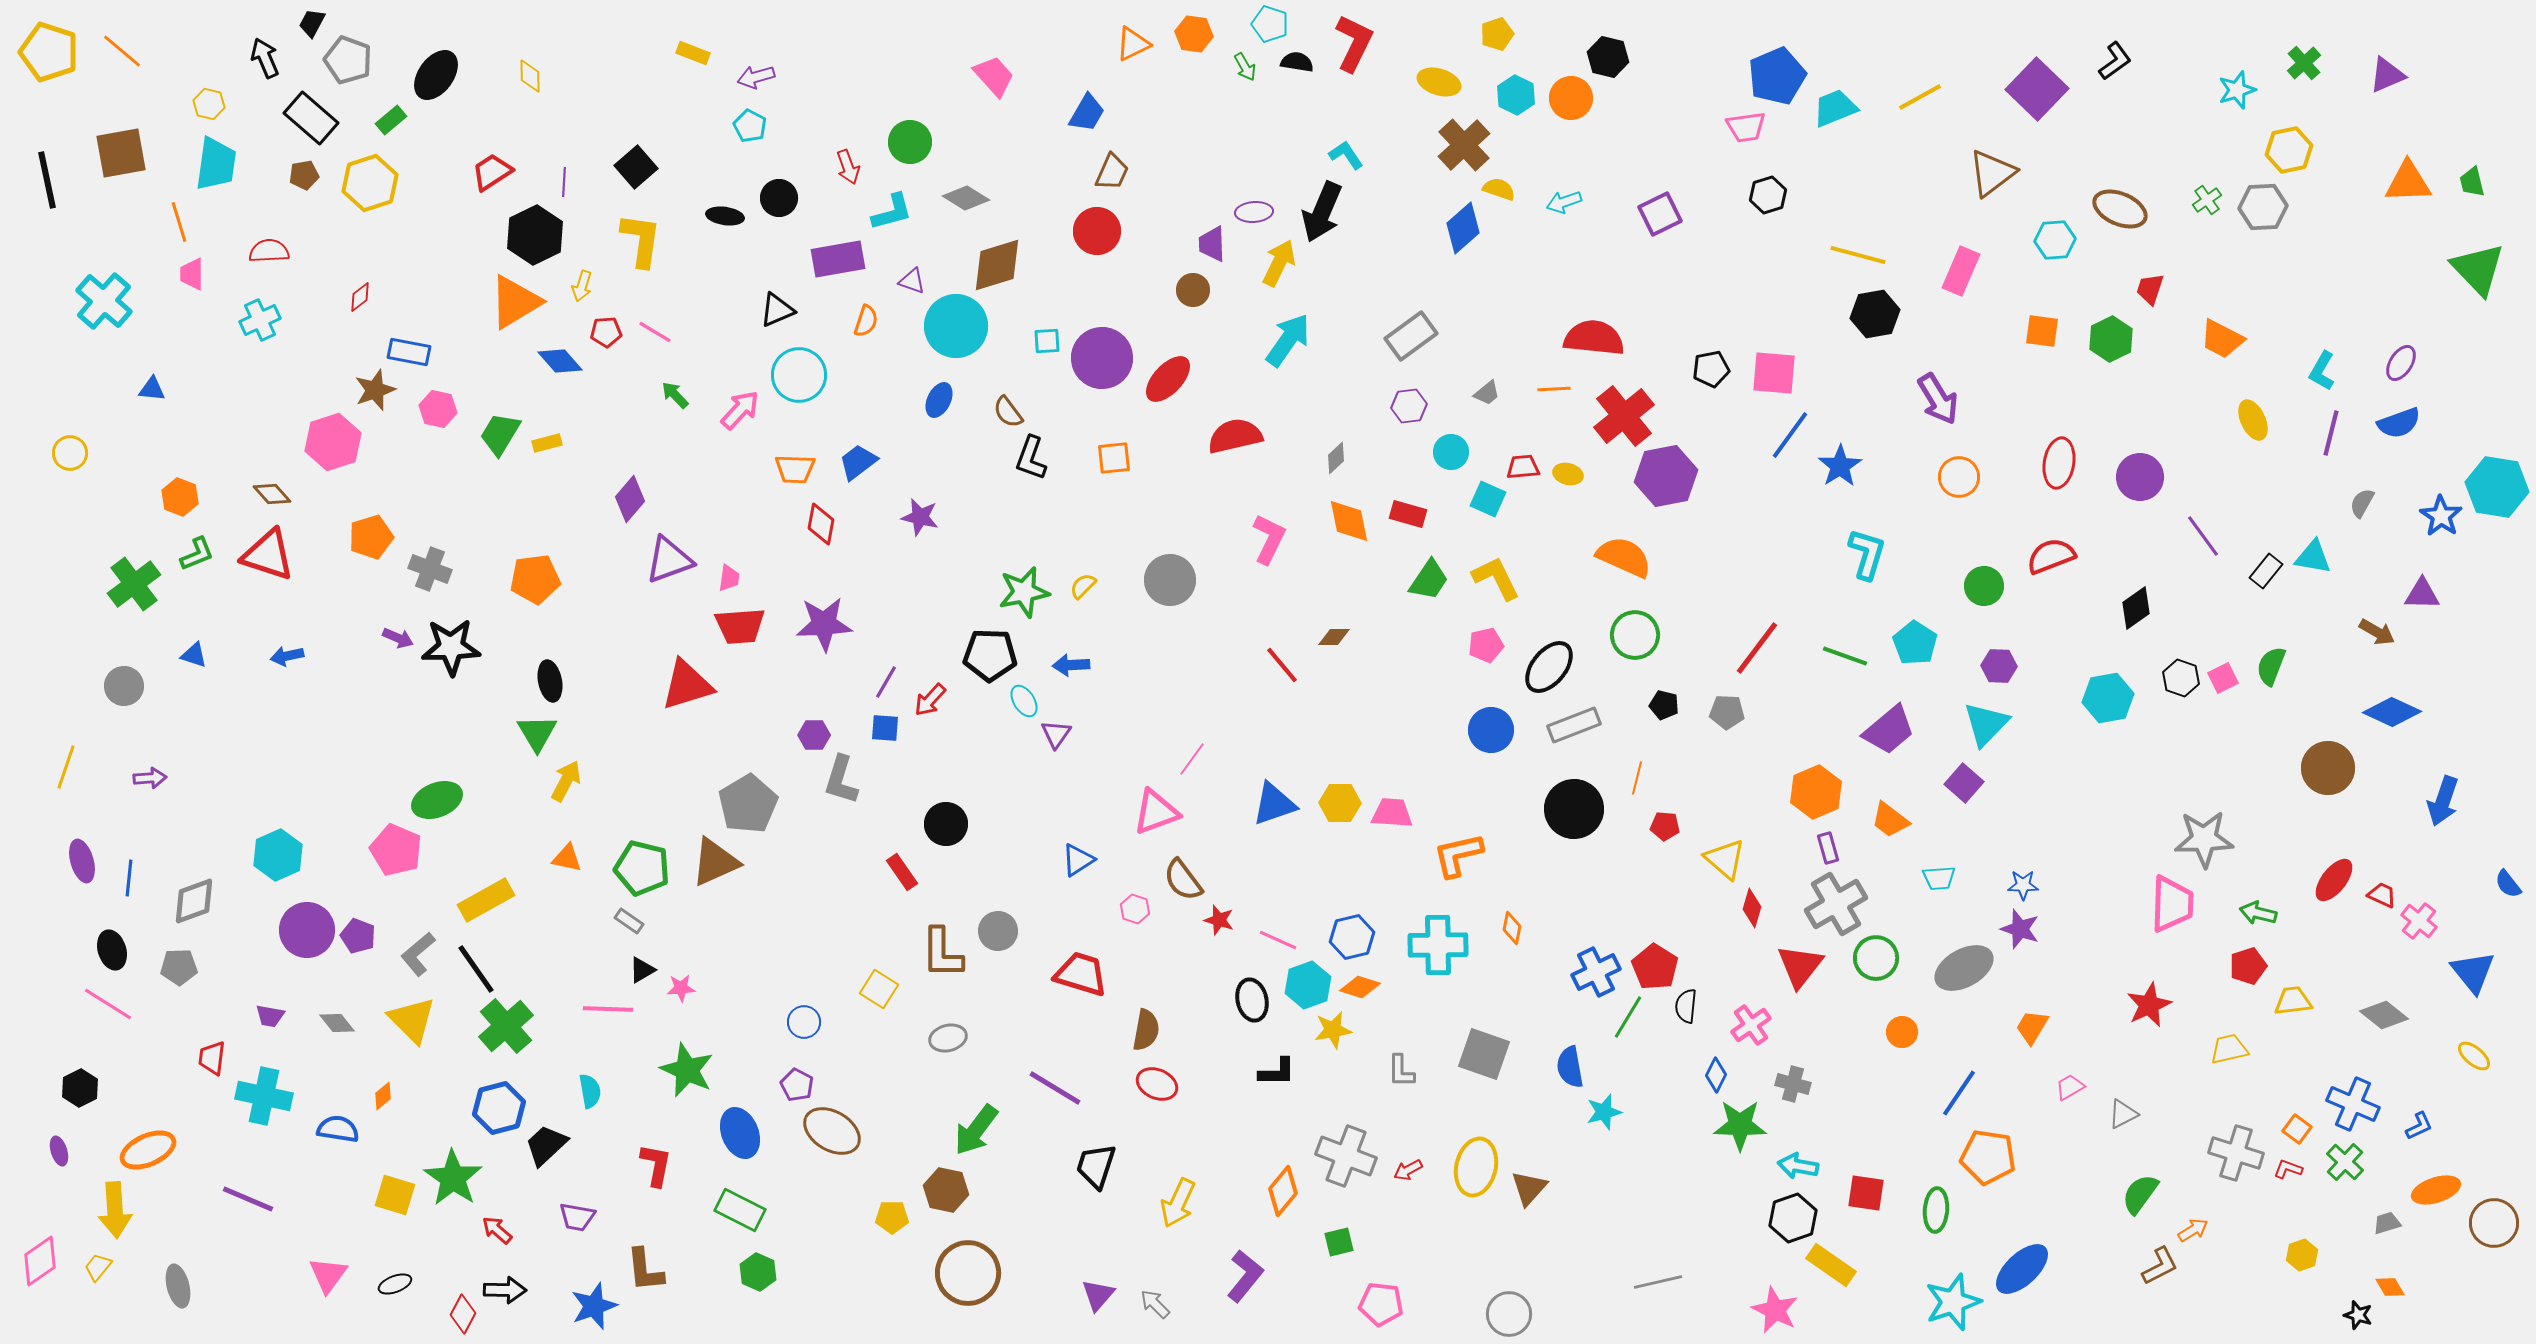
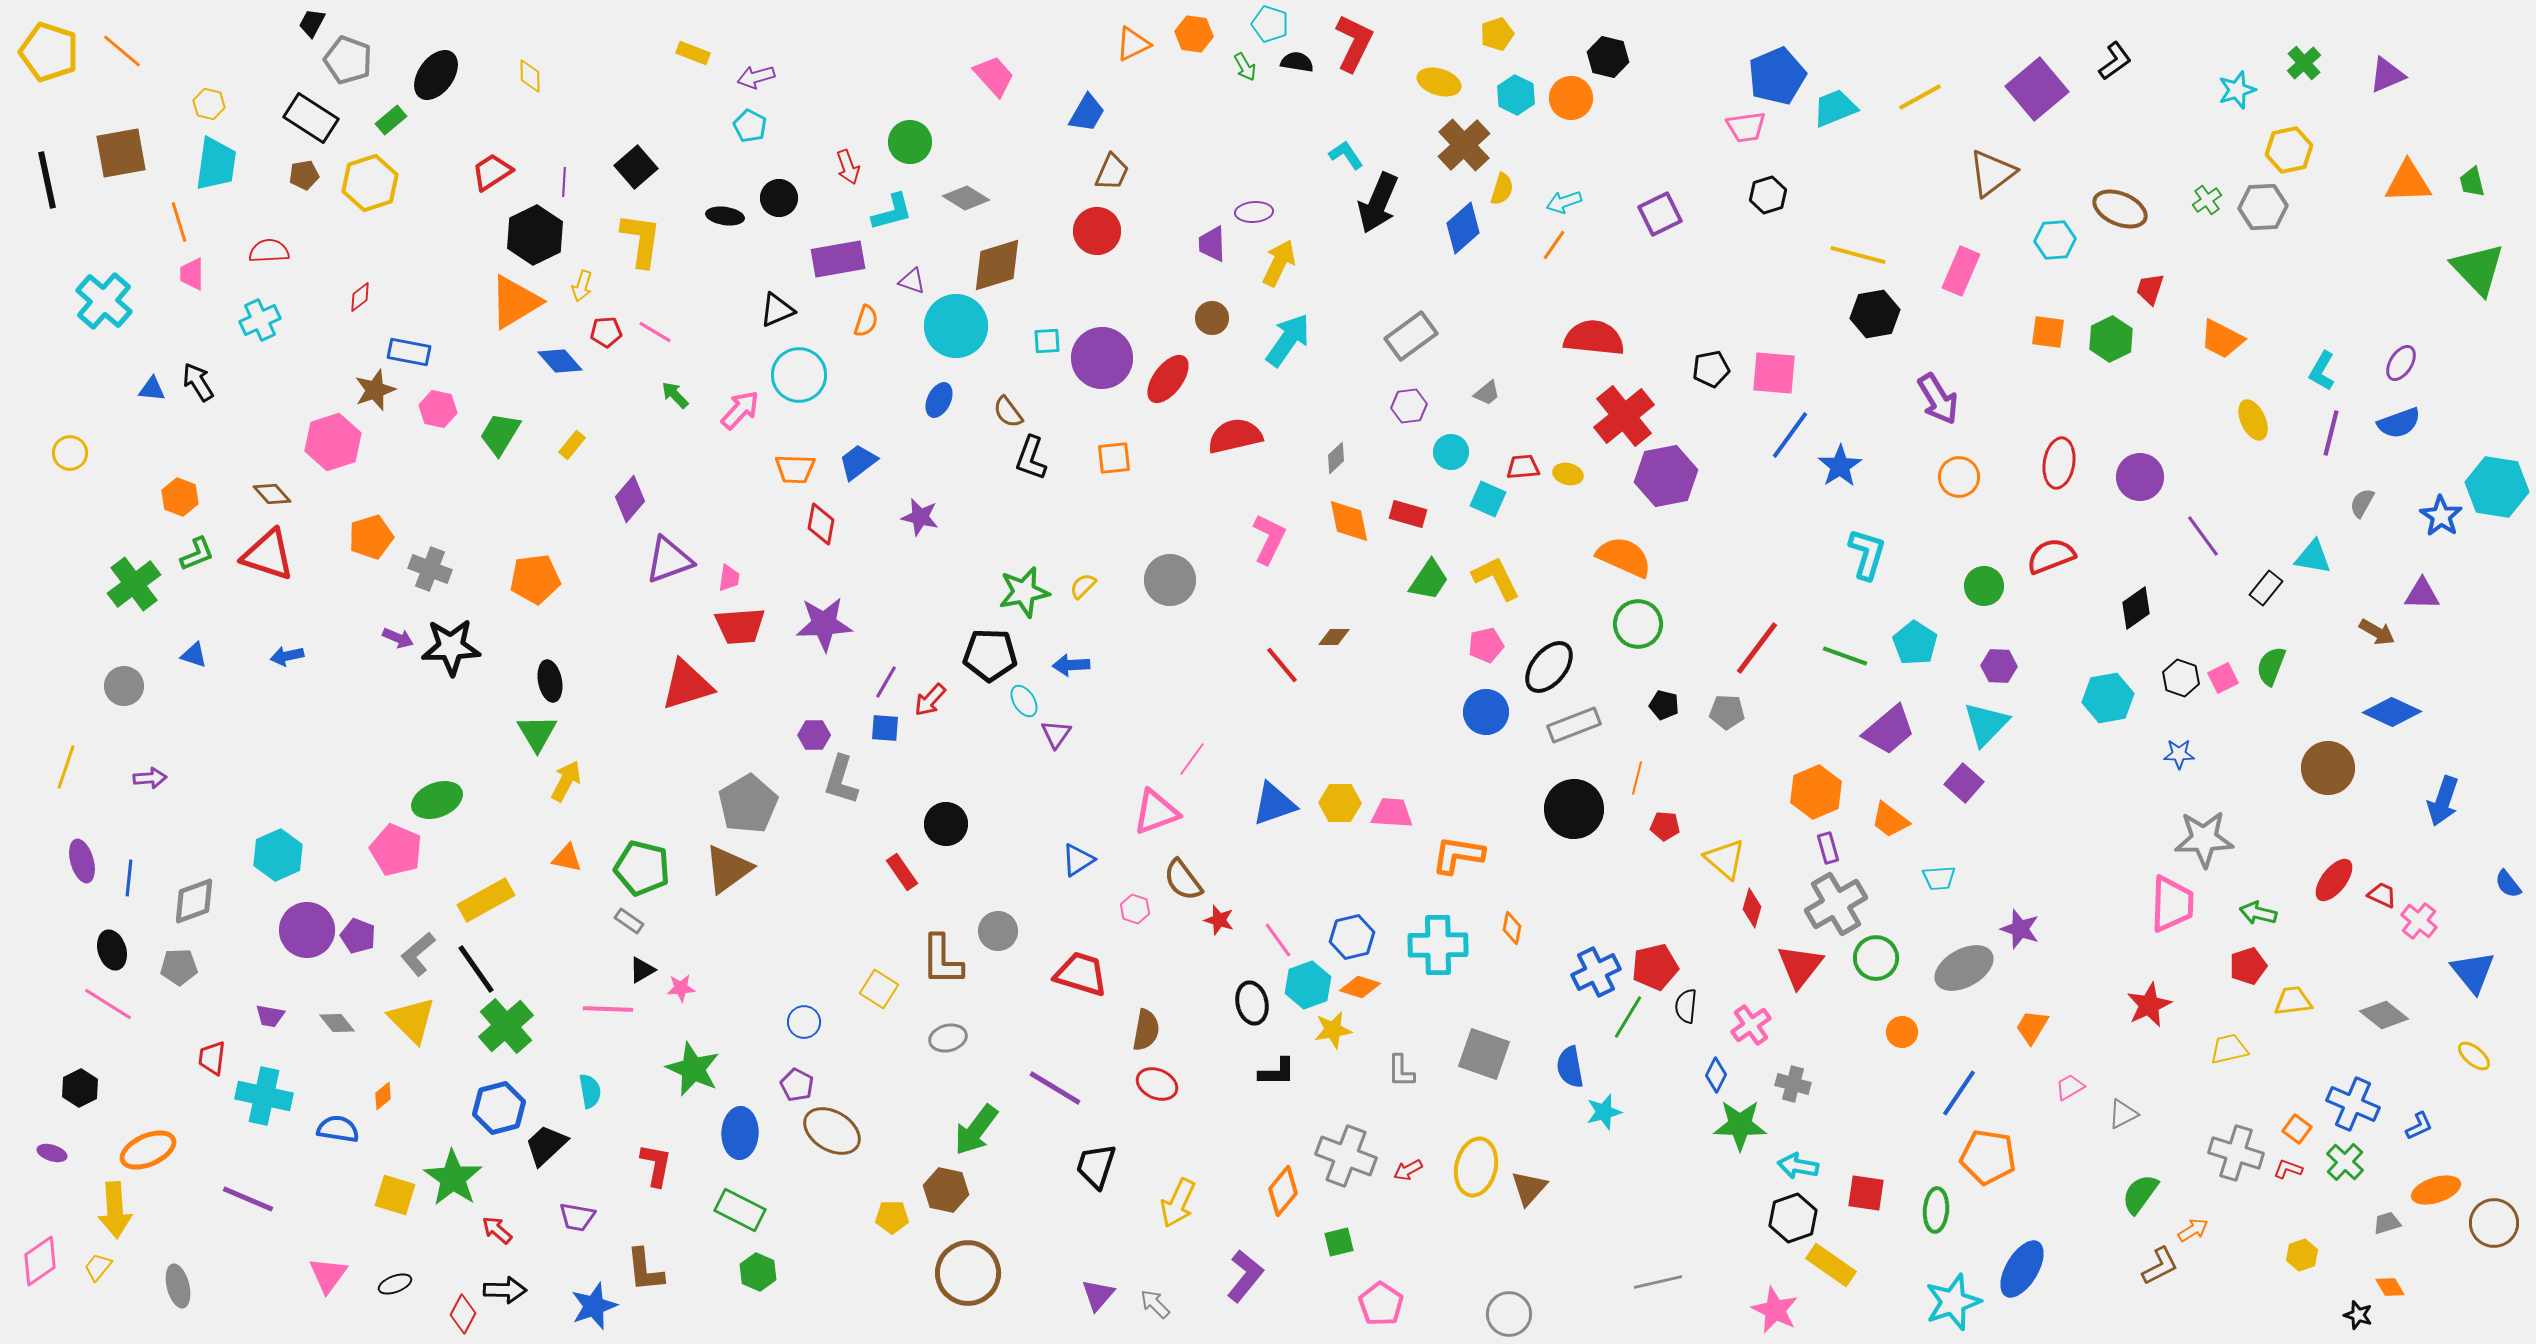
black arrow at (265, 58): moved 67 px left, 324 px down; rotated 9 degrees counterclockwise
purple square at (2037, 89): rotated 6 degrees clockwise
black rectangle at (311, 118): rotated 8 degrees counterclockwise
yellow semicircle at (1499, 189): moved 3 px right; rotated 88 degrees clockwise
black arrow at (1322, 212): moved 56 px right, 9 px up
brown circle at (1193, 290): moved 19 px right, 28 px down
orange square at (2042, 331): moved 6 px right, 1 px down
red ellipse at (1168, 379): rotated 6 degrees counterclockwise
orange line at (1554, 389): moved 144 px up; rotated 52 degrees counterclockwise
yellow rectangle at (547, 443): moved 25 px right, 2 px down; rotated 36 degrees counterclockwise
black rectangle at (2266, 571): moved 17 px down
green circle at (1635, 635): moved 3 px right, 11 px up
blue circle at (1491, 730): moved 5 px left, 18 px up
orange L-shape at (1458, 855): rotated 22 degrees clockwise
brown triangle at (715, 862): moved 13 px right, 7 px down; rotated 12 degrees counterclockwise
blue star at (2023, 885): moved 156 px right, 131 px up
pink line at (1278, 940): rotated 30 degrees clockwise
brown L-shape at (942, 953): moved 7 px down
red pentagon at (1655, 967): rotated 27 degrees clockwise
black ellipse at (1252, 1000): moved 3 px down
green star at (687, 1070): moved 6 px right, 1 px up
blue ellipse at (740, 1133): rotated 24 degrees clockwise
purple ellipse at (59, 1151): moved 7 px left, 2 px down; rotated 56 degrees counterclockwise
blue ellipse at (2022, 1269): rotated 16 degrees counterclockwise
pink pentagon at (1381, 1304): rotated 27 degrees clockwise
